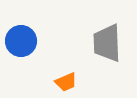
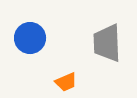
blue circle: moved 9 px right, 3 px up
